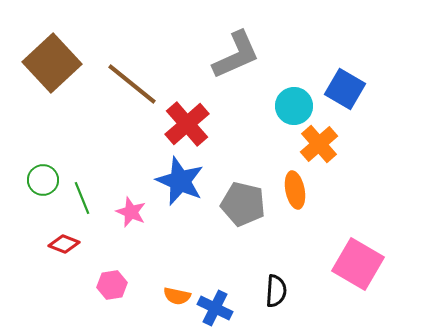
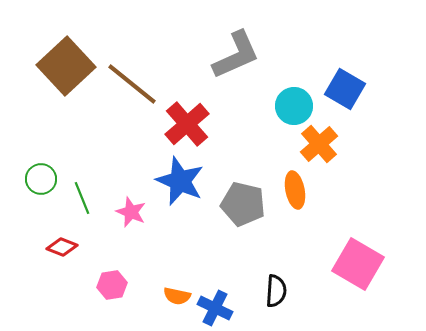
brown square: moved 14 px right, 3 px down
green circle: moved 2 px left, 1 px up
red diamond: moved 2 px left, 3 px down
